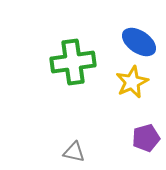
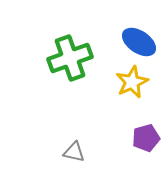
green cross: moved 3 px left, 4 px up; rotated 12 degrees counterclockwise
